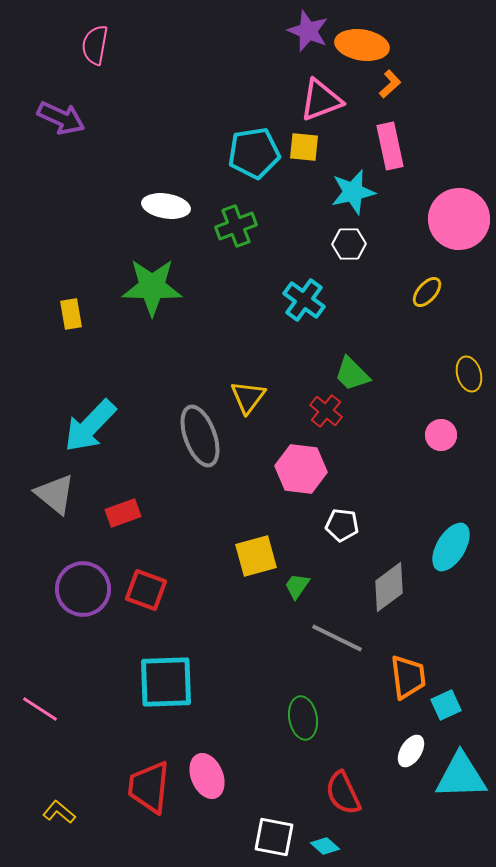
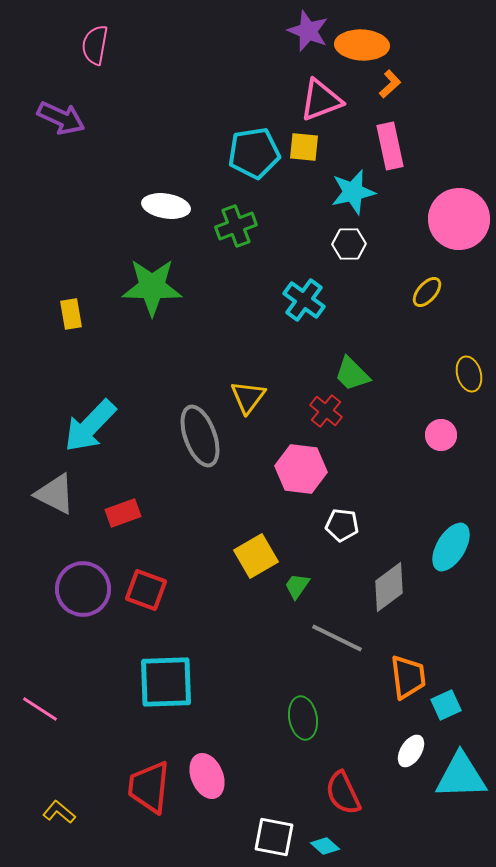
orange ellipse at (362, 45): rotated 6 degrees counterclockwise
gray triangle at (55, 494): rotated 12 degrees counterclockwise
yellow square at (256, 556): rotated 15 degrees counterclockwise
